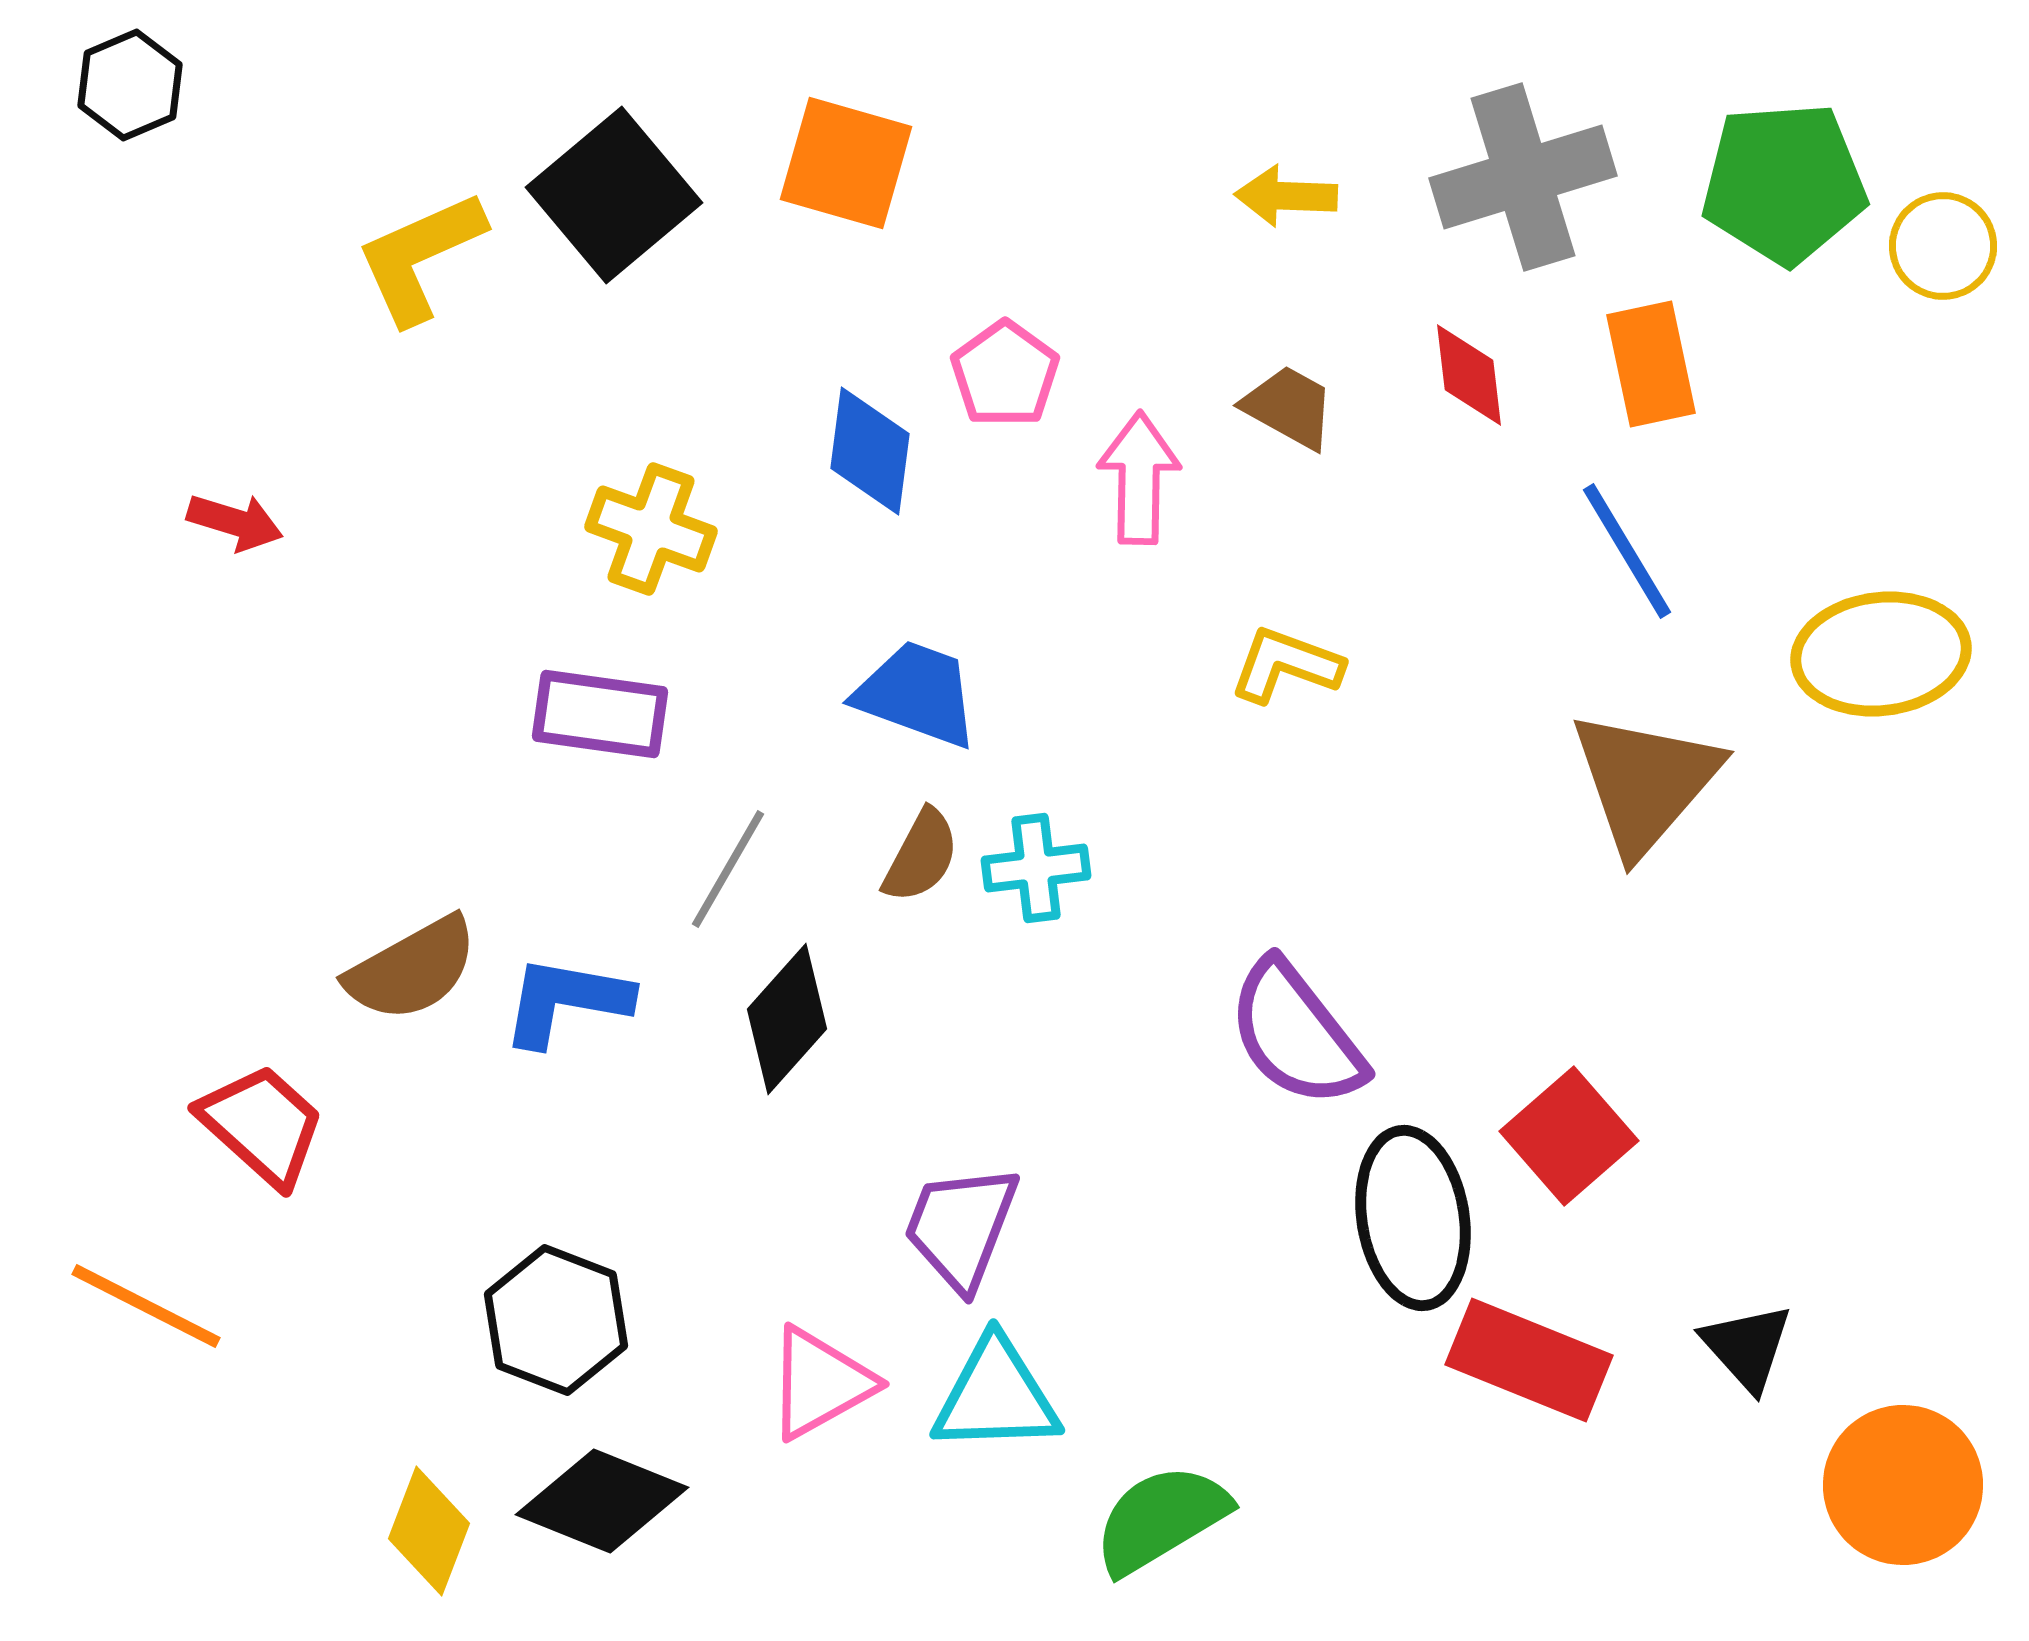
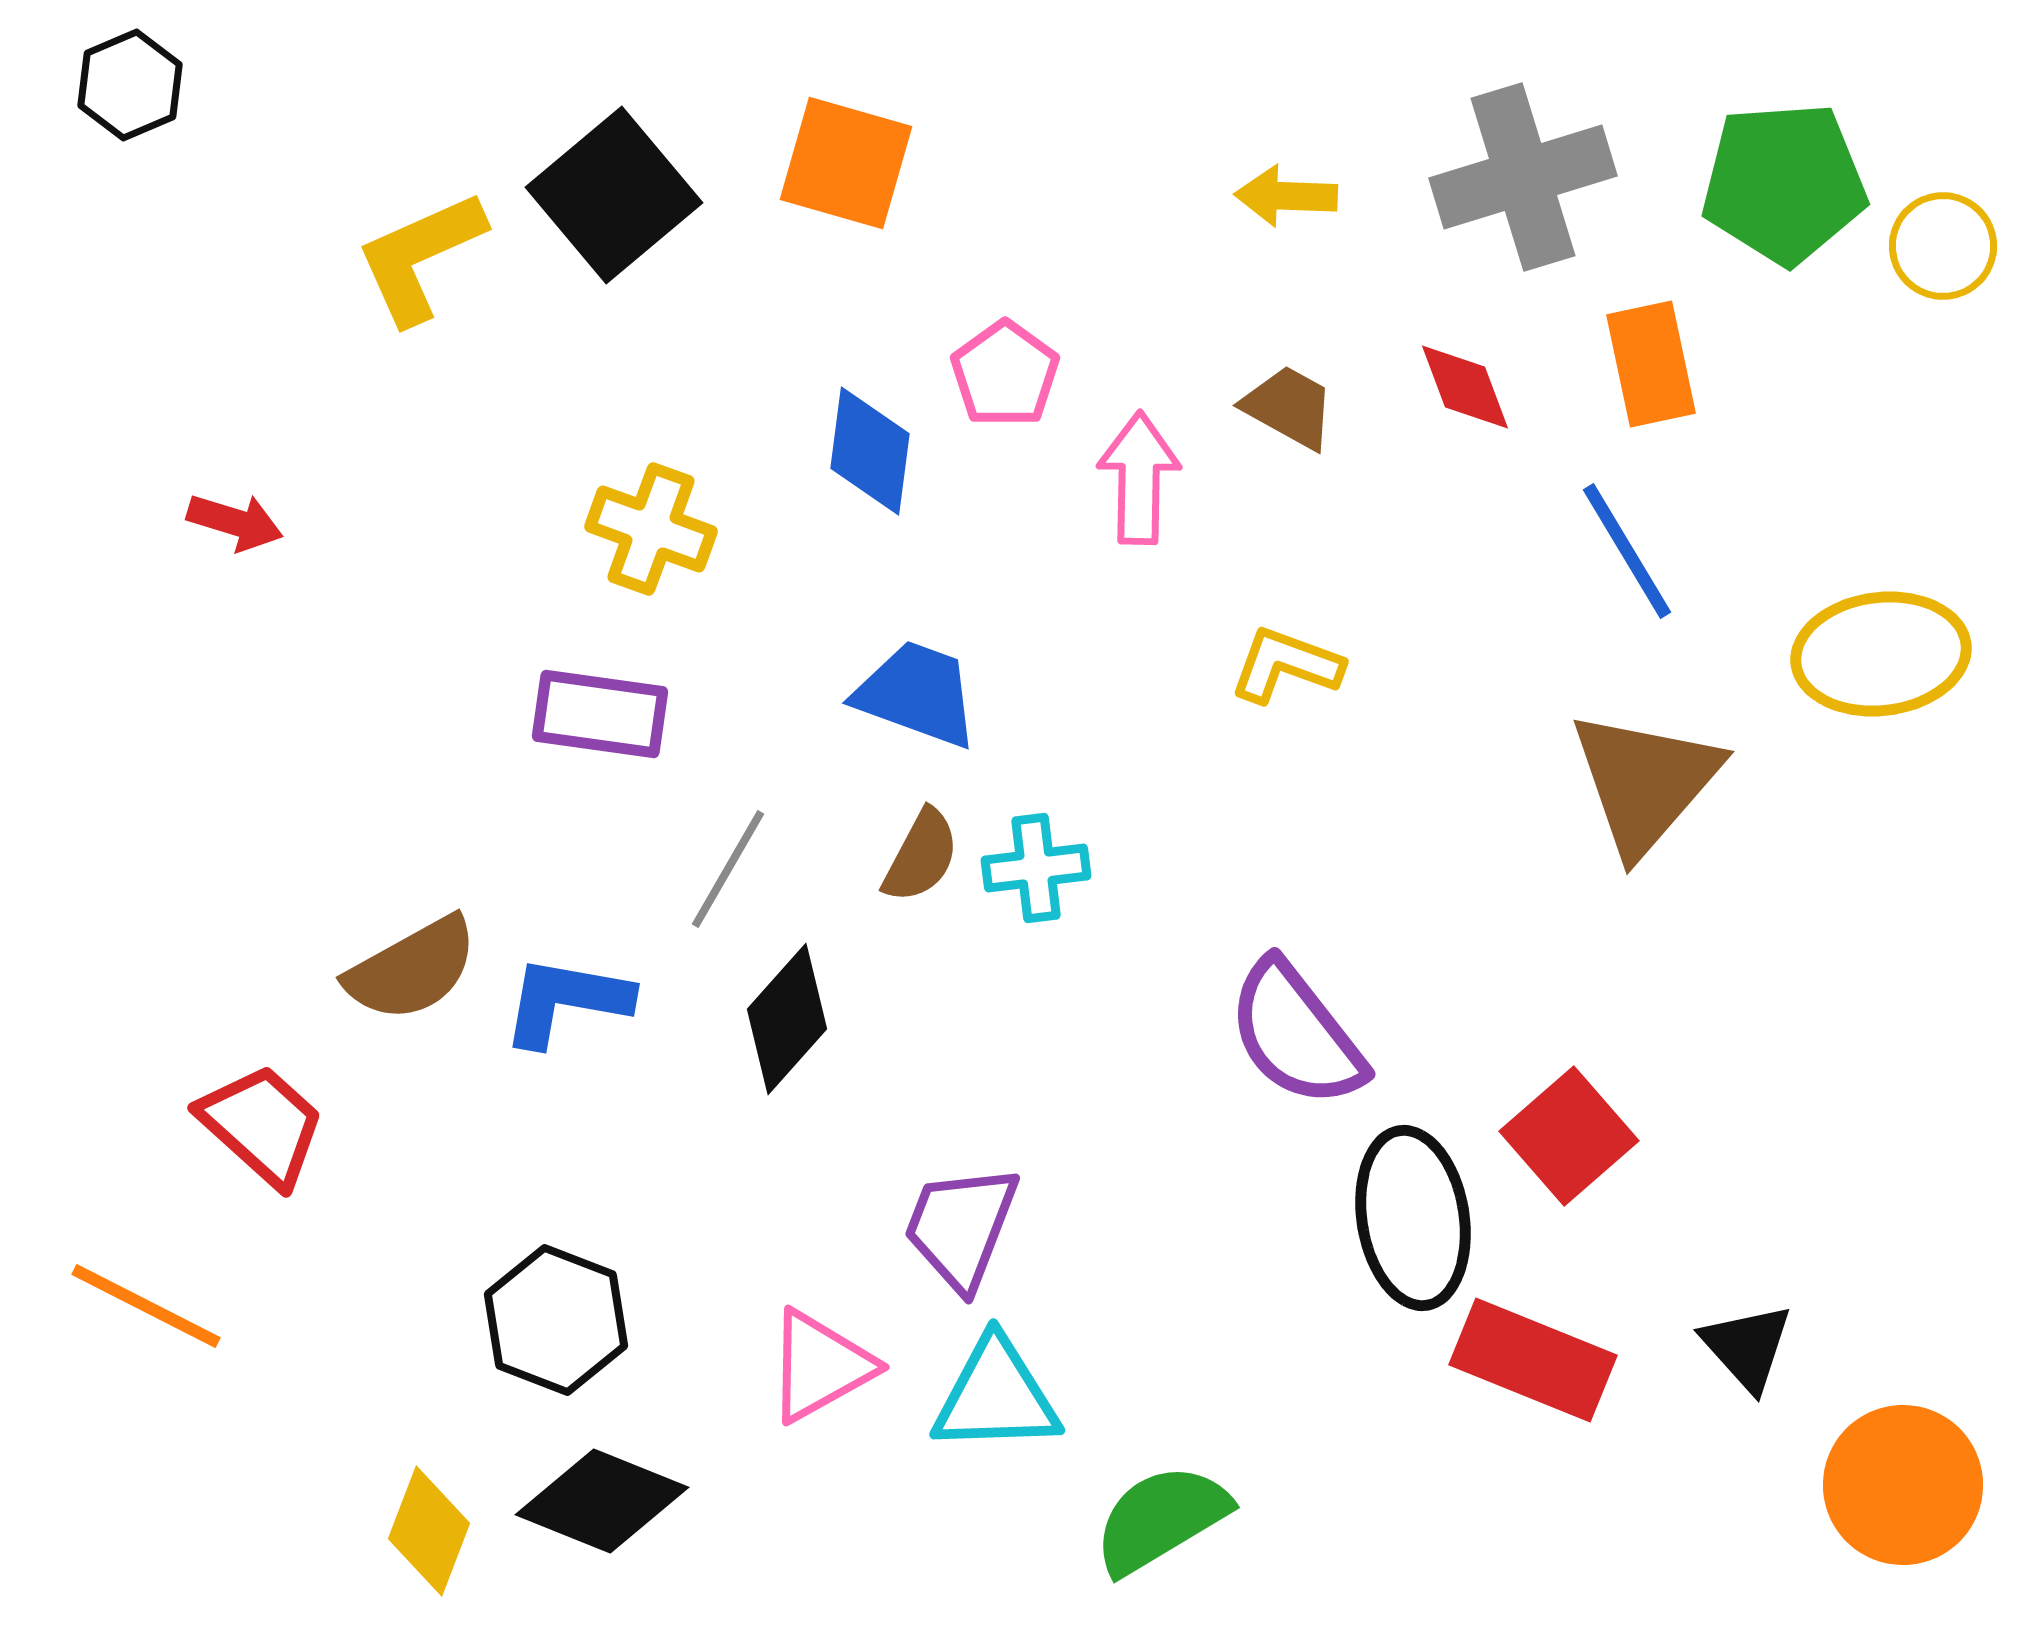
red diamond at (1469, 375): moved 4 px left, 12 px down; rotated 14 degrees counterclockwise
red rectangle at (1529, 1360): moved 4 px right
pink triangle at (820, 1383): moved 17 px up
